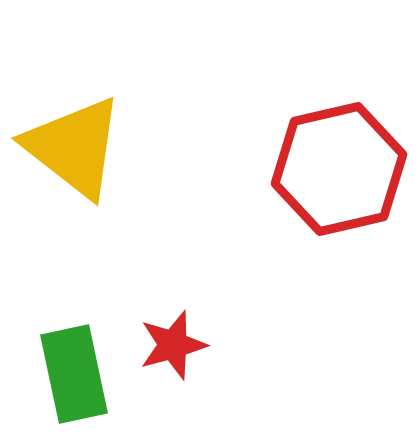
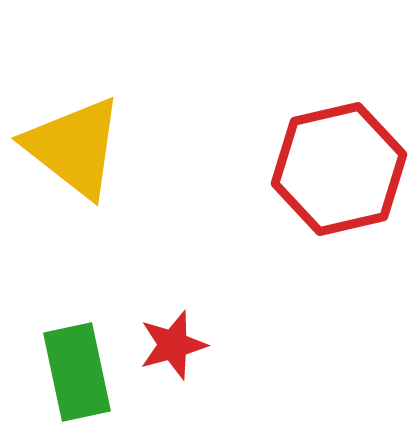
green rectangle: moved 3 px right, 2 px up
